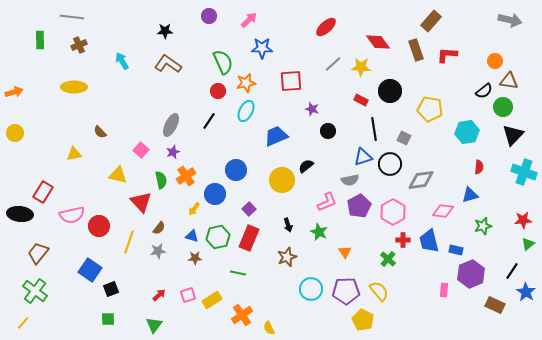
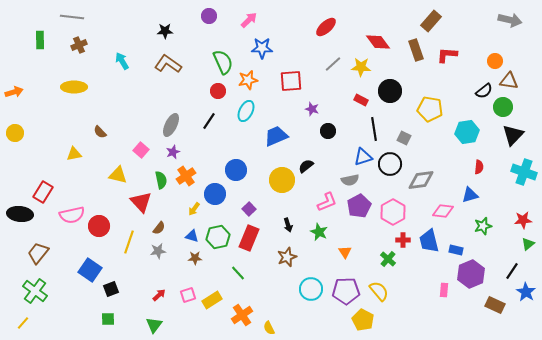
orange star at (246, 83): moved 2 px right, 3 px up
green line at (238, 273): rotated 35 degrees clockwise
